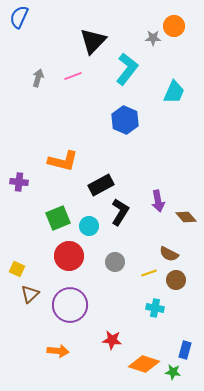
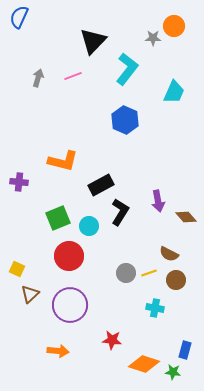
gray circle: moved 11 px right, 11 px down
